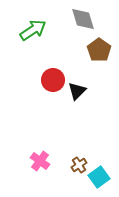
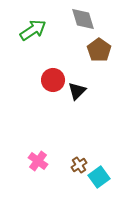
pink cross: moved 2 px left
